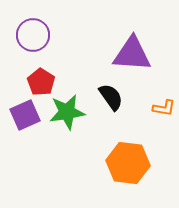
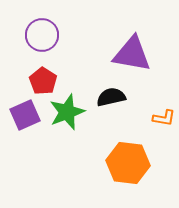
purple circle: moved 9 px right
purple triangle: rotated 6 degrees clockwise
red pentagon: moved 2 px right, 1 px up
black semicircle: rotated 68 degrees counterclockwise
orange L-shape: moved 10 px down
green star: rotated 12 degrees counterclockwise
